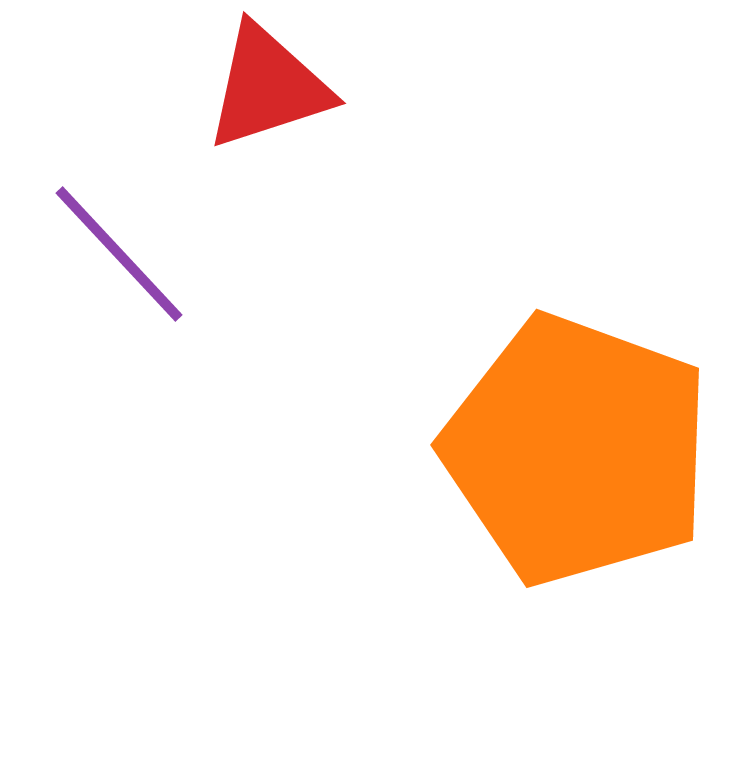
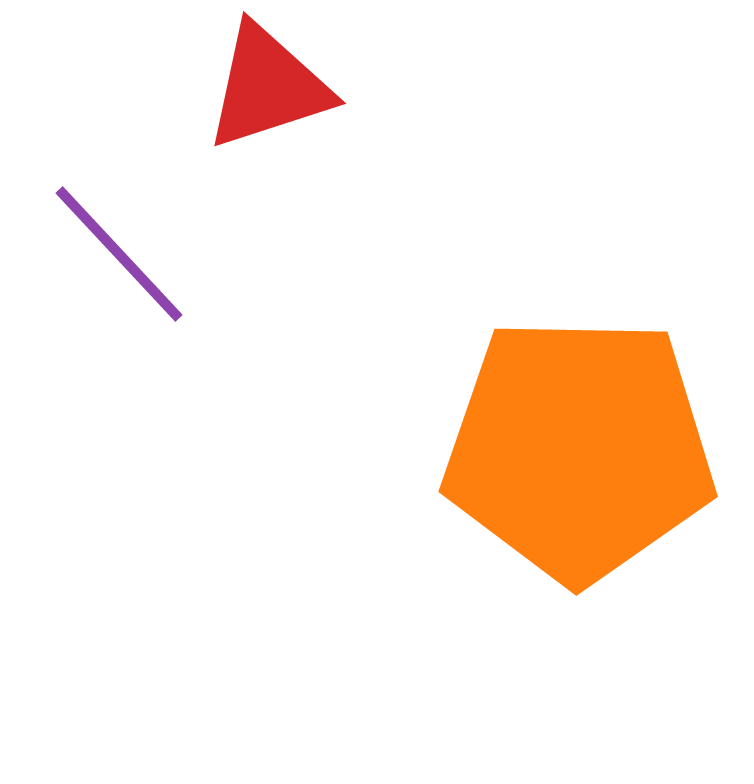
orange pentagon: moved 2 px right, 1 px up; rotated 19 degrees counterclockwise
